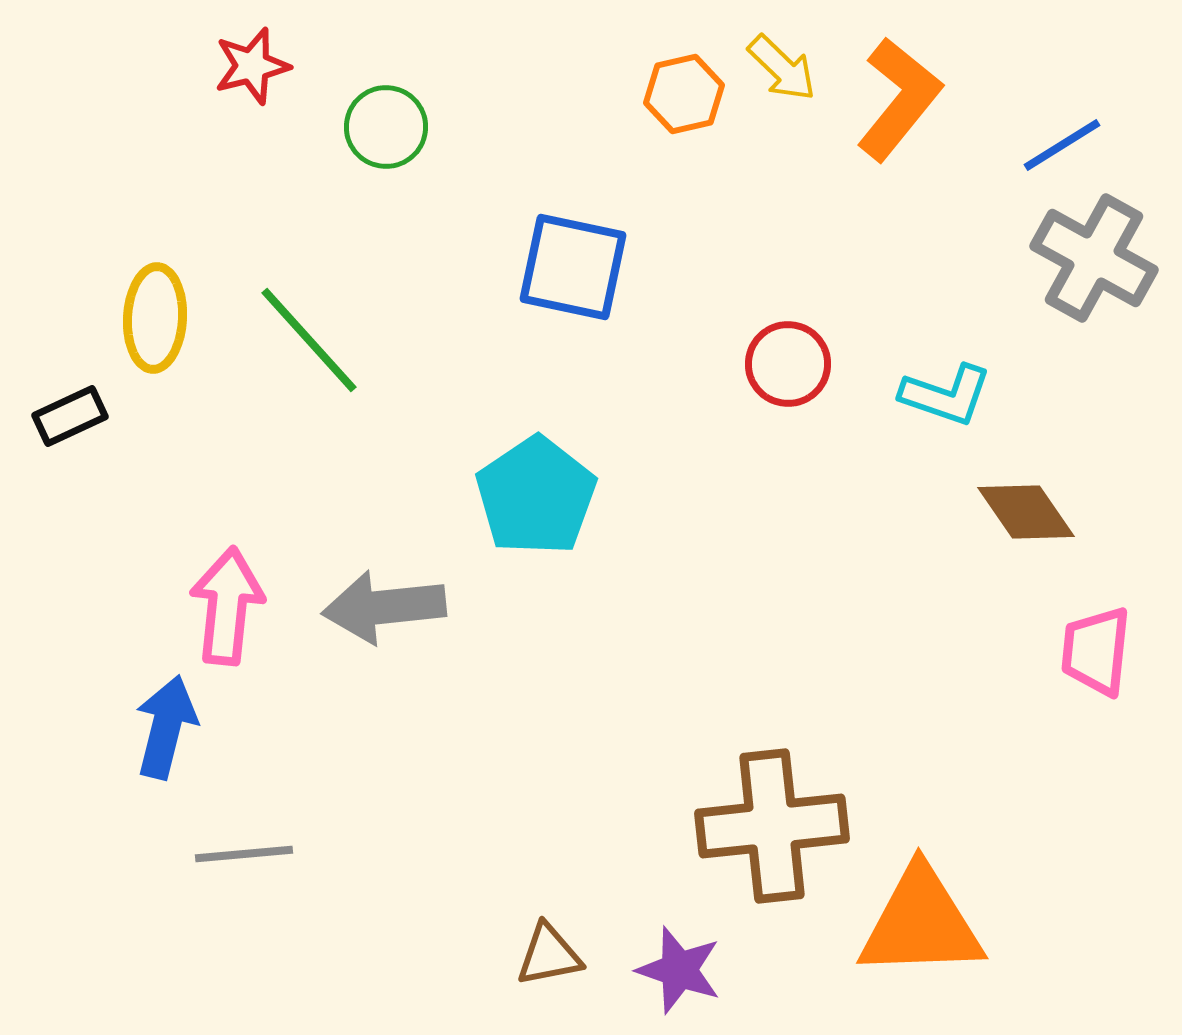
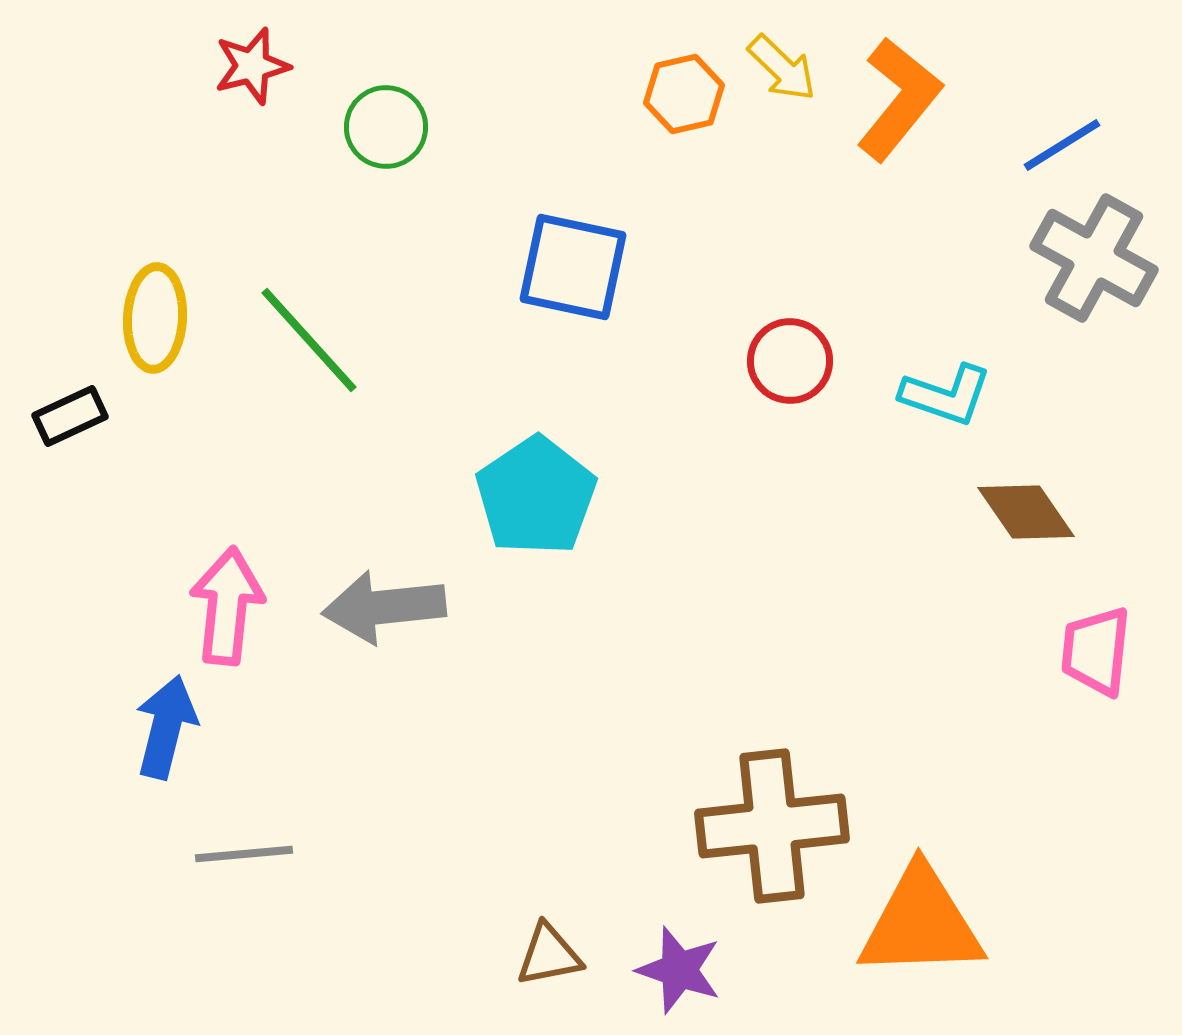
red circle: moved 2 px right, 3 px up
